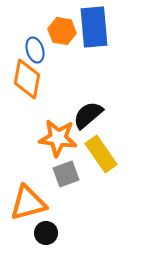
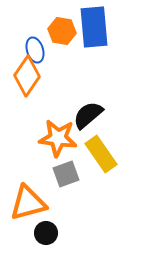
orange diamond: moved 3 px up; rotated 24 degrees clockwise
